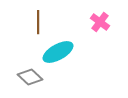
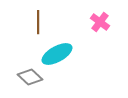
cyan ellipse: moved 1 px left, 2 px down
